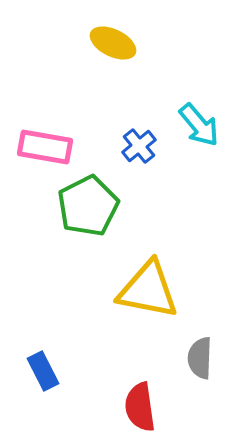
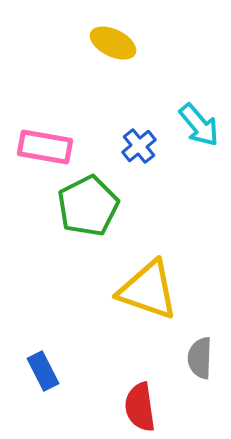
yellow triangle: rotated 8 degrees clockwise
